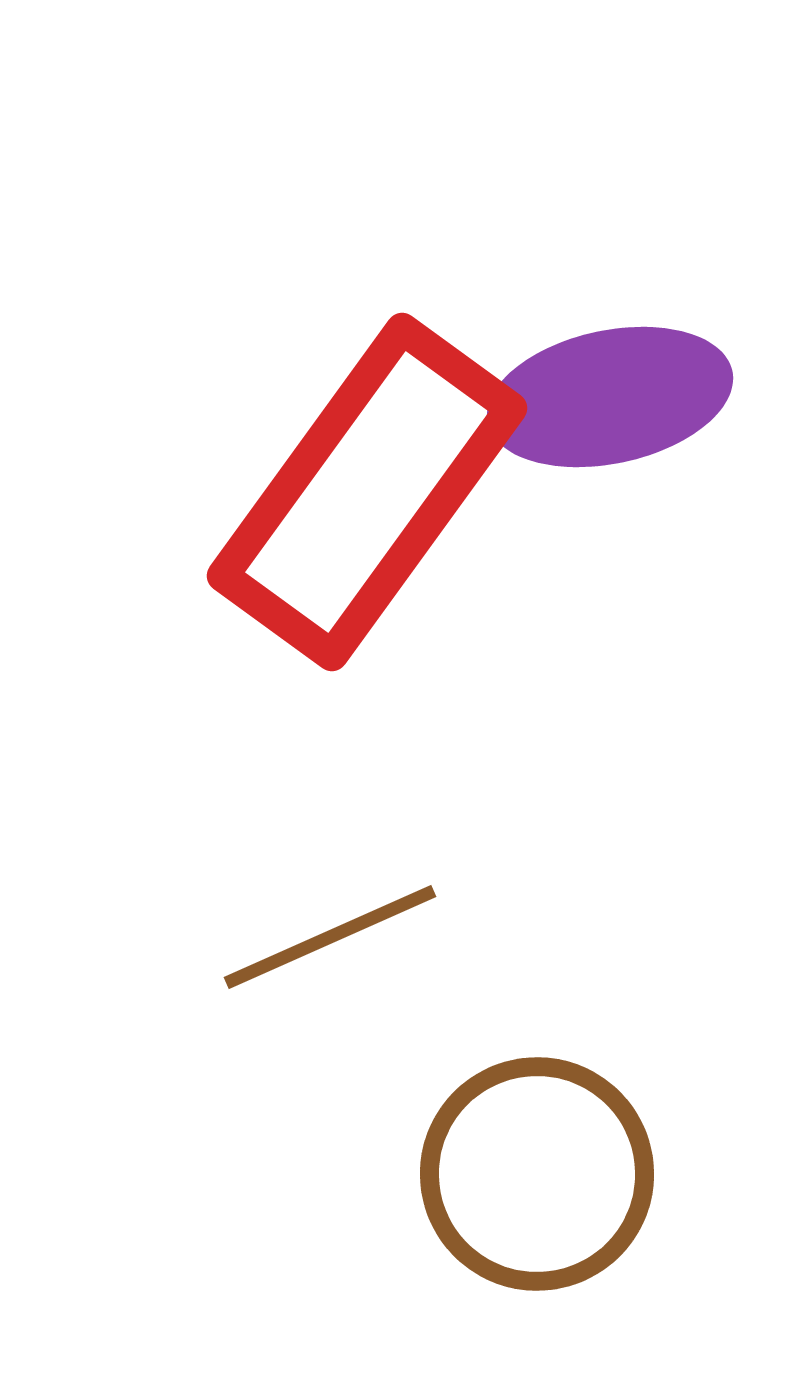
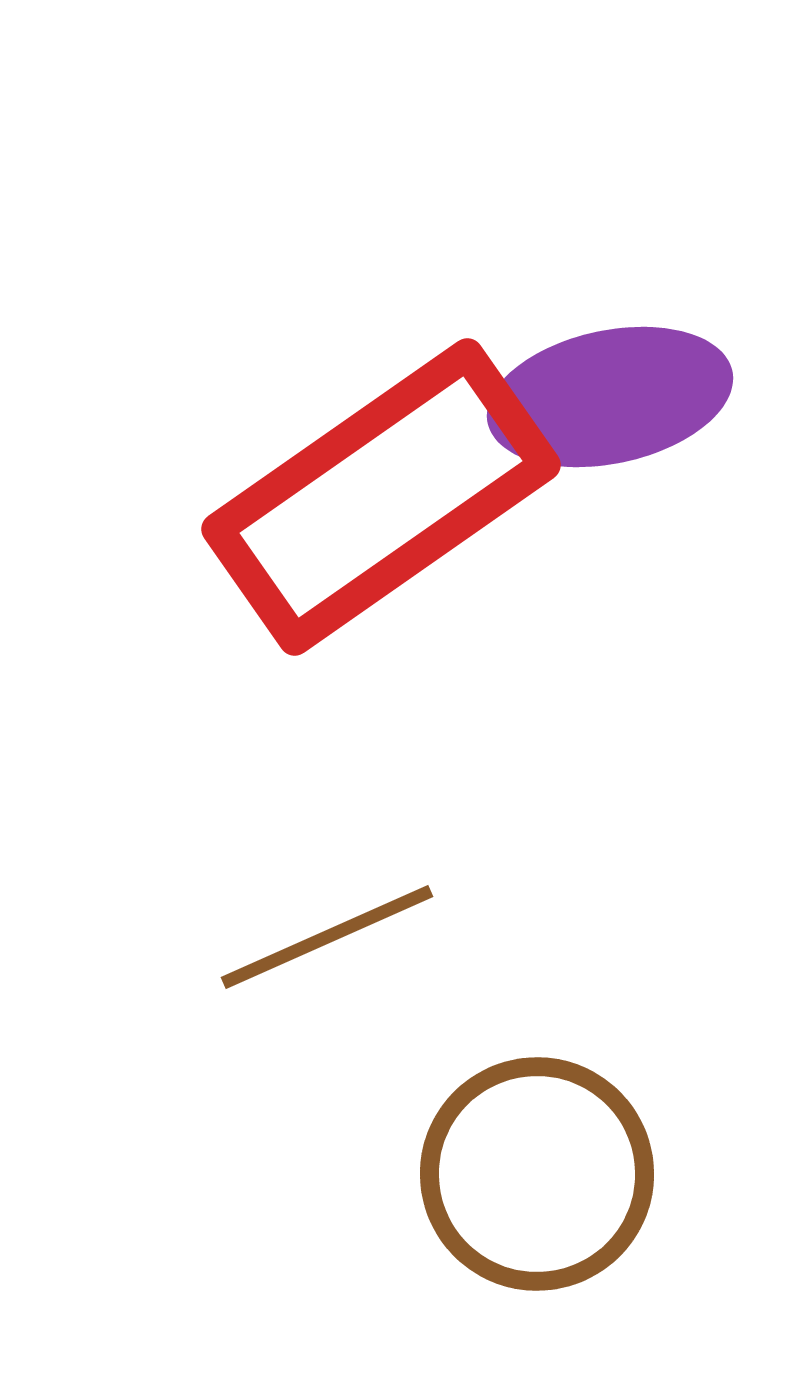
red rectangle: moved 14 px right, 5 px down; rotated 19 degrees clockwise
brown line: moved 3 px left
